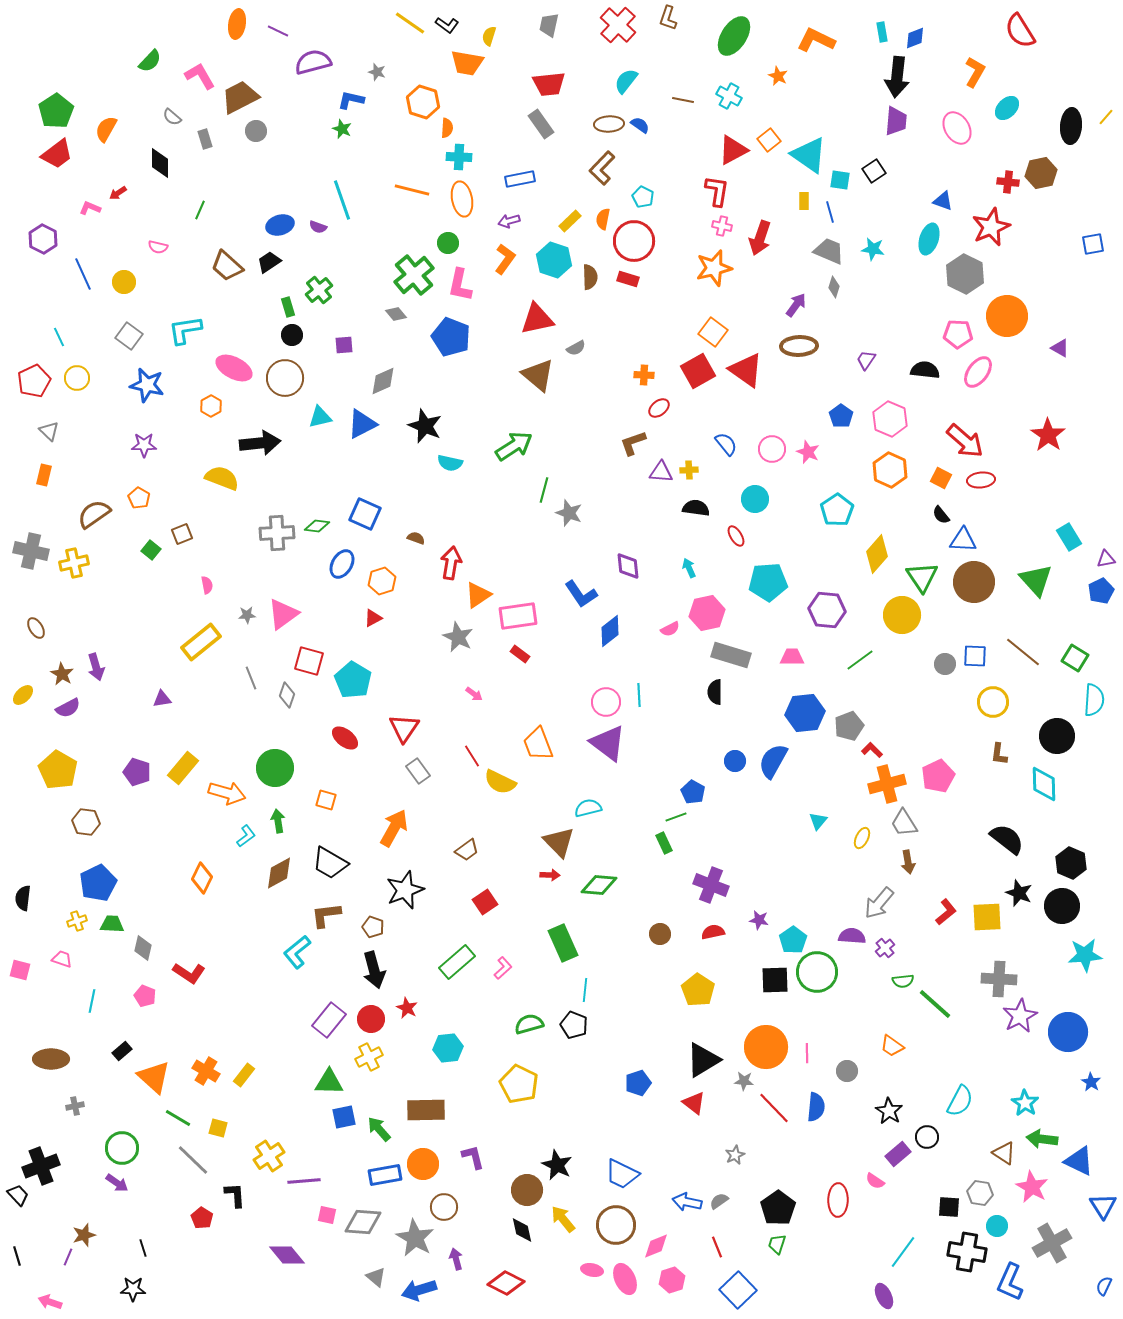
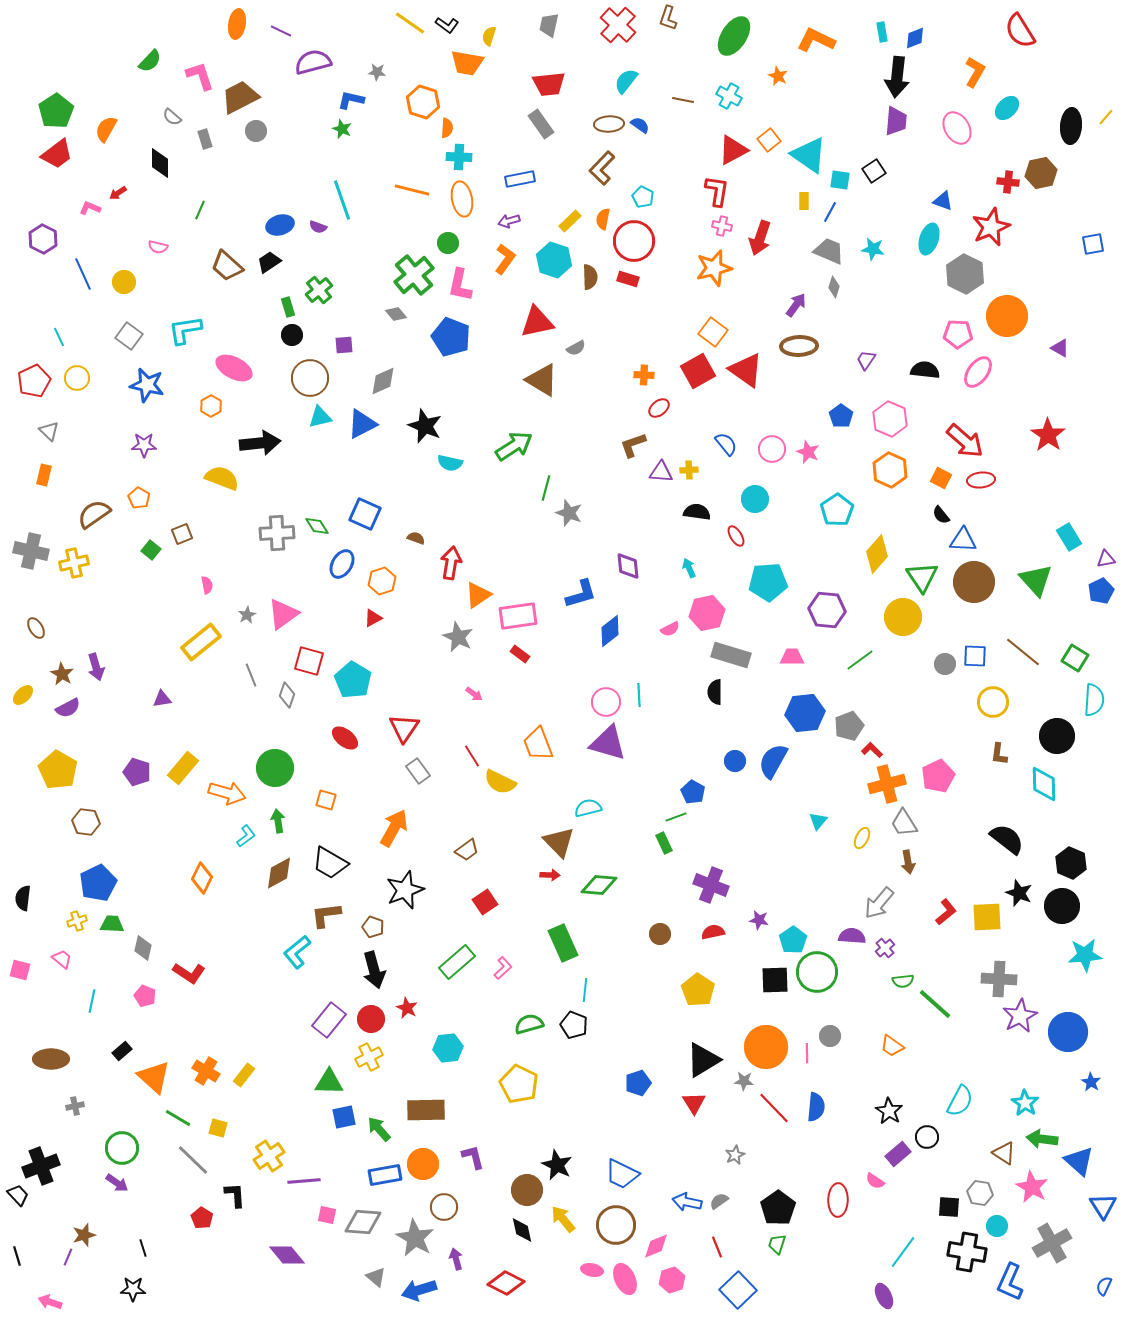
purple line at (278, 31): moved 3 px right
gray star at (377, 72): rotated 12 degrees counterclockwise
pink L-shape at (200, 76): rotated 12 degrees clockwise
blue line at (830, 212): rotated 45 degrees clockwise
red triangle at (537, 319): moved 3 px down
brown triangle at (538, 375): moved 4 px right, 5 px down; rotated 9 degrees counterclockwise
brown circle at (285, 378): moved 25 px right
brown L-shape at (633, 443): moved 2 px down
green line at (544, 490): moved 2 px right, 2 px up
black semicircle at (696, 508): moved 1 px right, 4 px down
green diamond at (317, 526): rotated 50 degrees clockwise
blue L-shape at (581, 594): rotated 72 degrees counterclockwise
gray star at (247, 615): rotated 24 degrees counterclockwise
yellow circle at (902, 615): moved 1 px right, 2 px down
gray line at (251, 678): moved 3 px up
purple triangle at (608, 743): rotated 21 degrees counterclockwise
pink trapezoid at (62, 959): rotated 20 degrees clockwise
gray circle at (847, 1071): moved 17 px left, 35 px up
red triangle at (694, 1103): rotated 20 degrees clockwise
blue triangle at (1079, 1161): rotated 16 degrees clockwise
